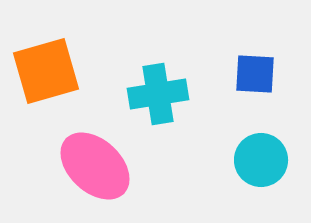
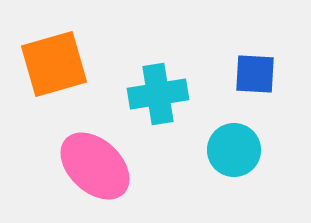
orange square: moved 8 px right, 7 px up
cyan circle: moved 27 px left, 10 px up
